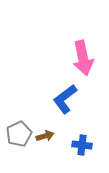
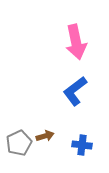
pink arrow: moved 7 px left, 16 px up
blue L-shape: moved 10 px right, 8 px up
gray pentagon: moved 9 px down
